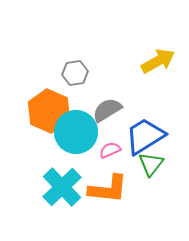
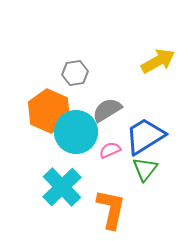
green triangle: moved 6 px left, 5 px down
orange L-shape: moved 3 px right, 20 px down; rotated 84 degrees counterclockwise
